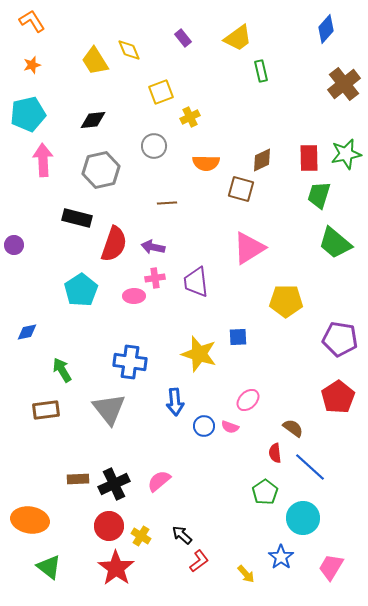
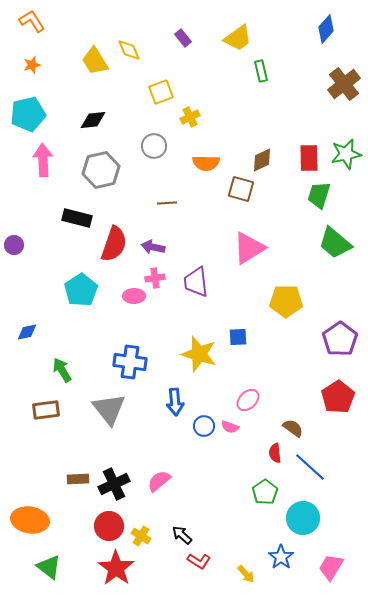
purple pentagon at (340, 339): rotated 28 degrees clockwise
red L-shape at (199, 561): rotated 70 degrees clockwise
